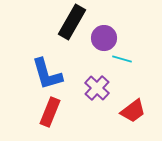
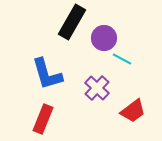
cyan line: rotated 12 degrees clockwise
red rectangle: moved 7 px left, 7 px down
